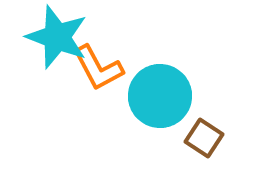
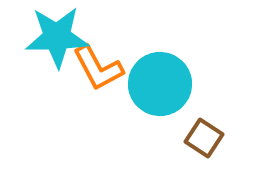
cyan star: rotated 22 degrees counterclockwise
cyan circle: moved 12 px up
